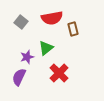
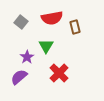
brown rectangle: moved 2 px right, 2 px up
green triangle: moved 2 px up; rotated 21 degrees counterclockwise
purple star: rotated 16 degrees counterclockwise
purple semicircle: rotated 24 degrees clockwise
